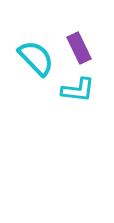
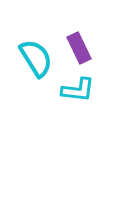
cyan semicircle: rotated 12 degrees clockwise
